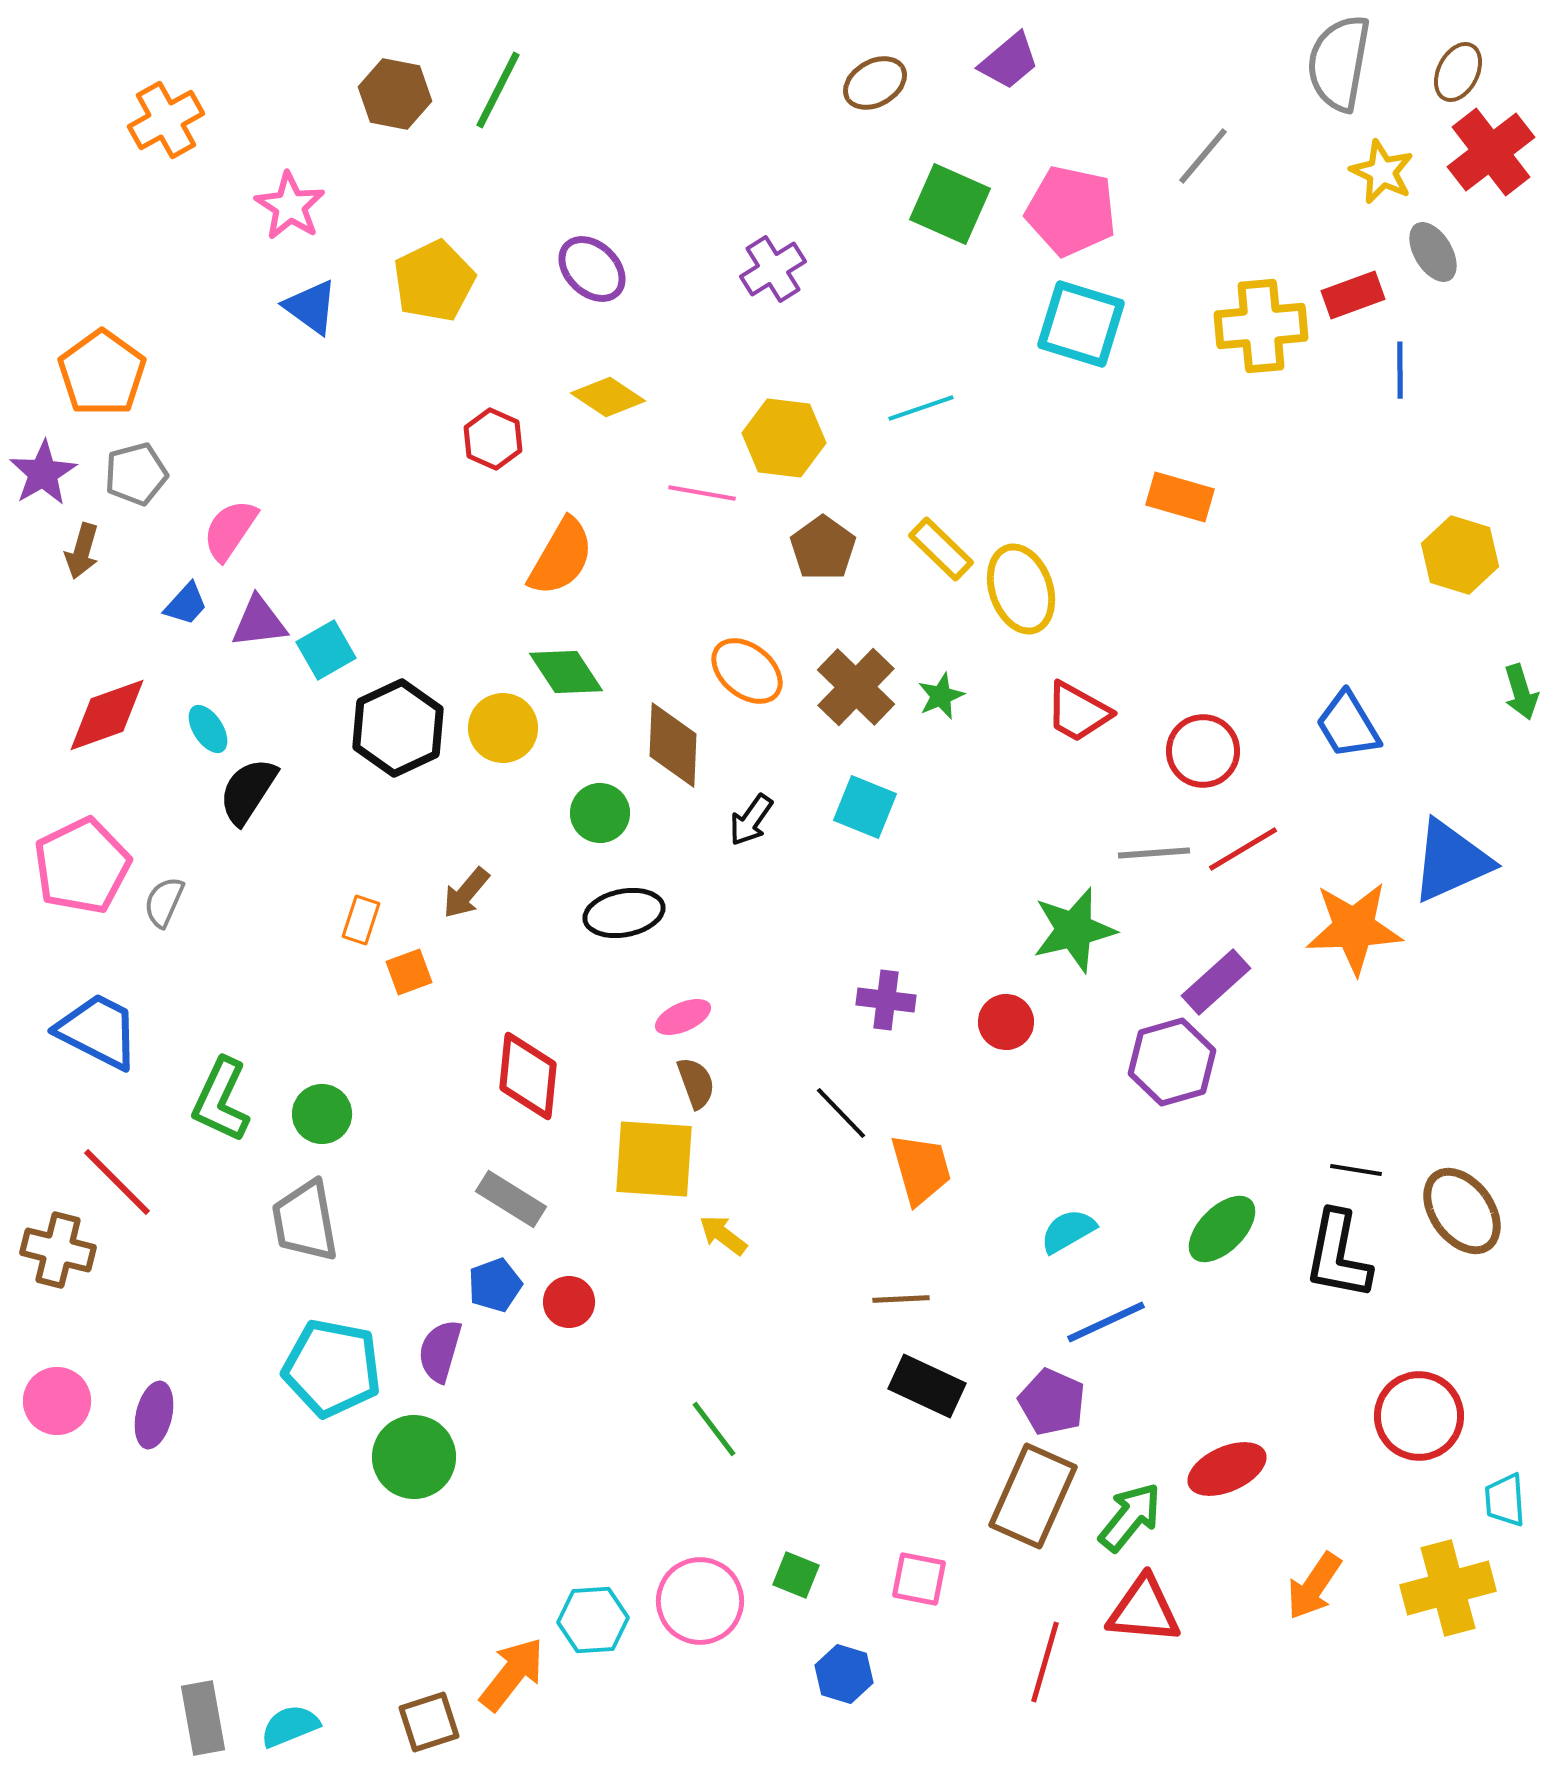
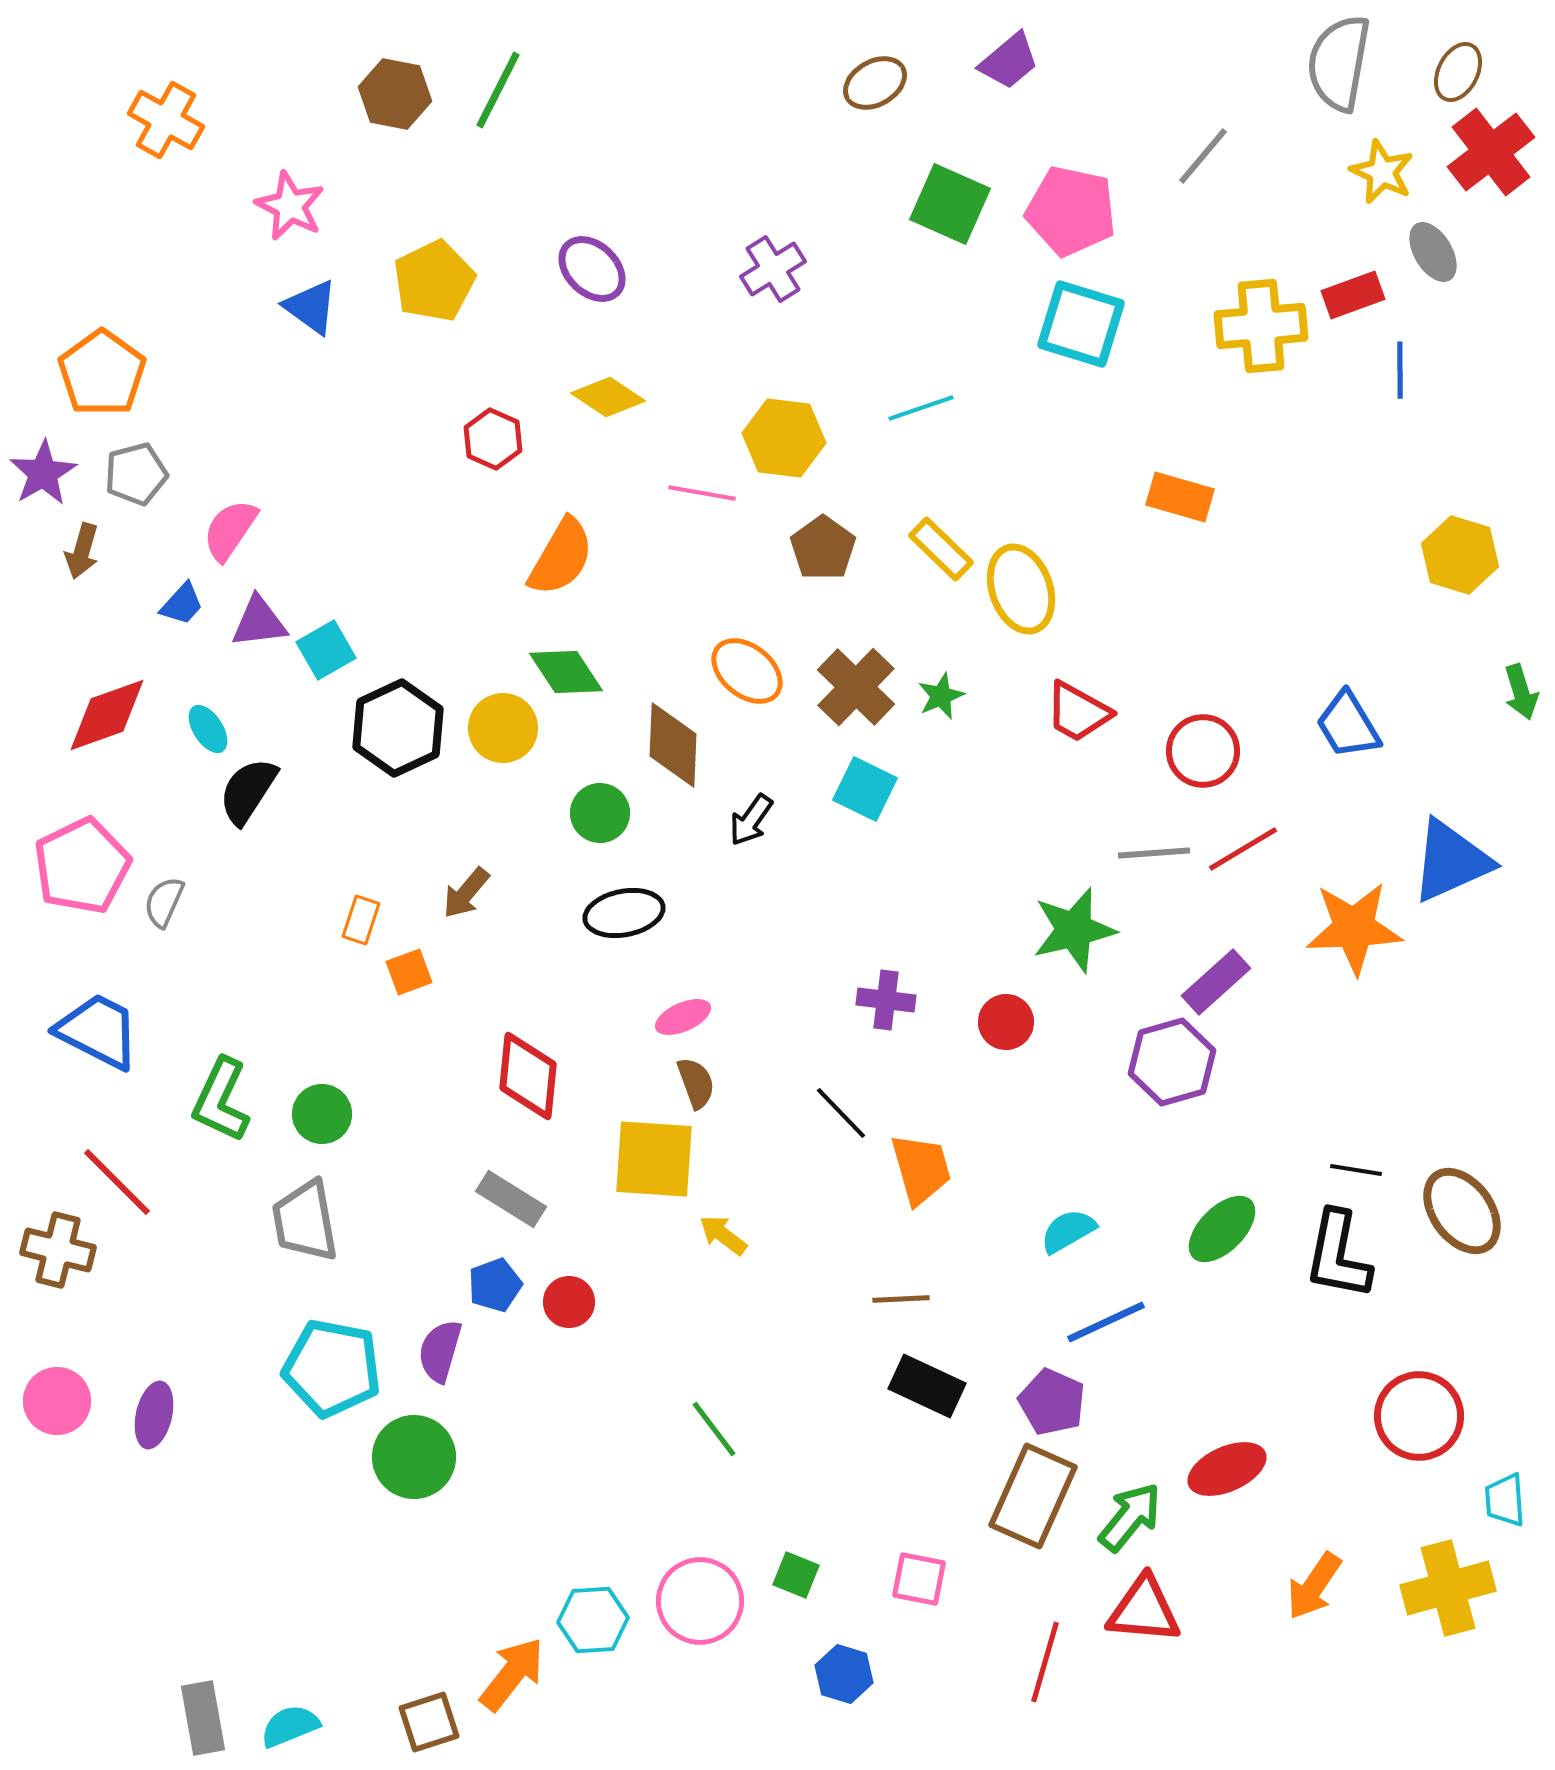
orange cross at (166, 120): rotated 32 degrees counterclockwise
pink star at (290, 206): rotated 6 degrees counterclockwise
blue trapezoid at (186, 604): moved 4 px left
cyan square at (865, 807): moved 18 px up; rotated 4 degrees clockwise
